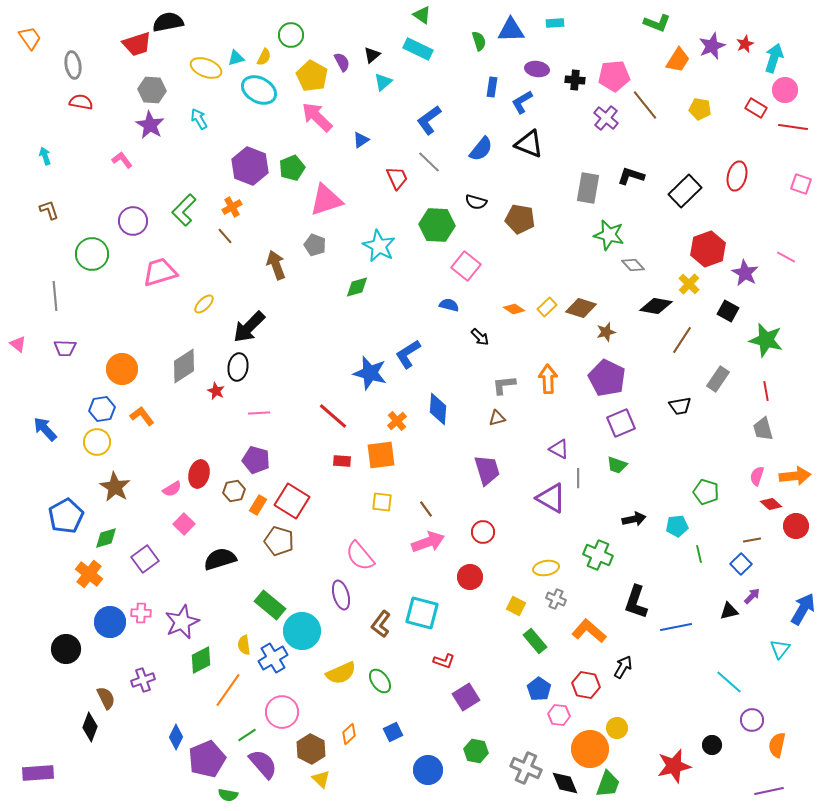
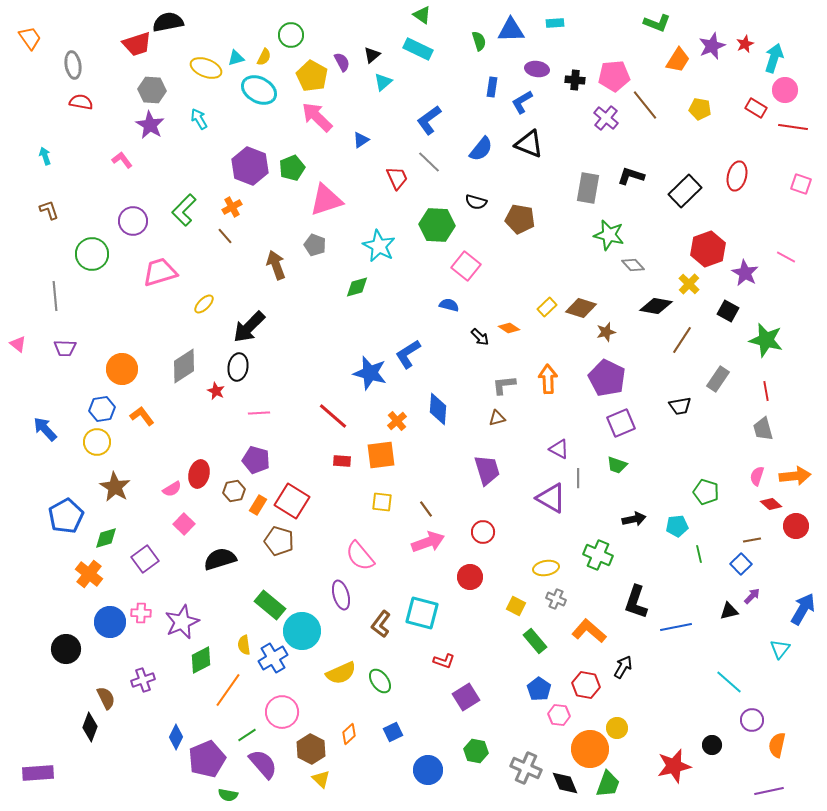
orange diamond at (514, 309): moved 5 px left, 19 px down
